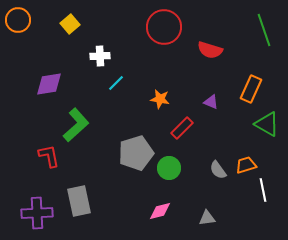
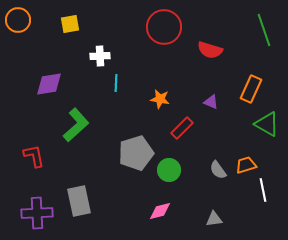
yellow square: rotated 30 degrees clockwise
cyan line: rotated 42 degrees counterclockwise
red L-shape: moved 15 px left
green circle: moved 2 px down
gray triangle: moved 7 px right, 1 px down
